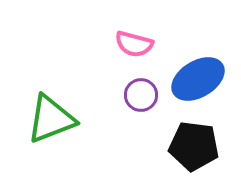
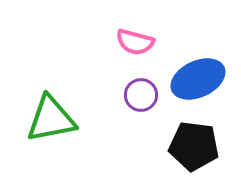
pink semicircle: moved 1 px right, 2 px up
blue ellipse: rotated 6 degrees clockwise
green triangle: rotated 10 degrees clockwise
